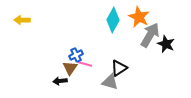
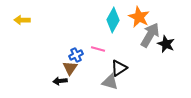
pink line: moved 13 px right, 15 px up
